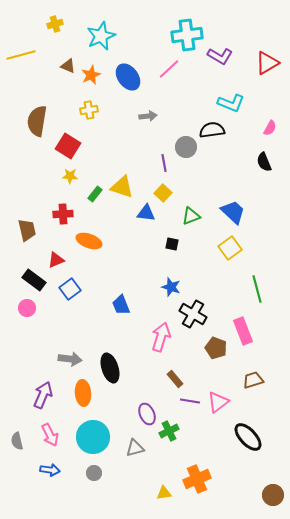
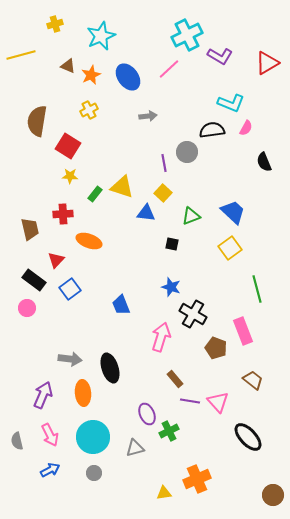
cyan cross at (187, 35): rotated 20 degrees counterclockwise
yellow cross at (89, 110): rotated 18 degrees counterclockwise
pink semicircle at (270, 128): moved 24 px left
gray circle at (186, 147): moved 1 px right, 5 px down
brown trapezoid at (27, 230): moved 3 px right, 1 px up
red triangle at (56, 260): rotated 24 degrees counterclockwise
brown trapezoid at (253, 380): rotated 55 degrees clockwise
pink triangle at (218, 402): rotated 35 degrees counterclockwise
blue arrow at (50, 470): rotated 36 degrees counterclockwise
